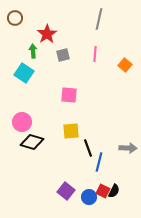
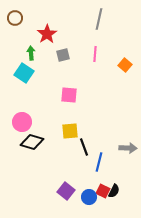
green arrow: moved 2 px left, 2 px down
yellow square: moved 1 px left
black line: moved 4 px left, 1 px up
